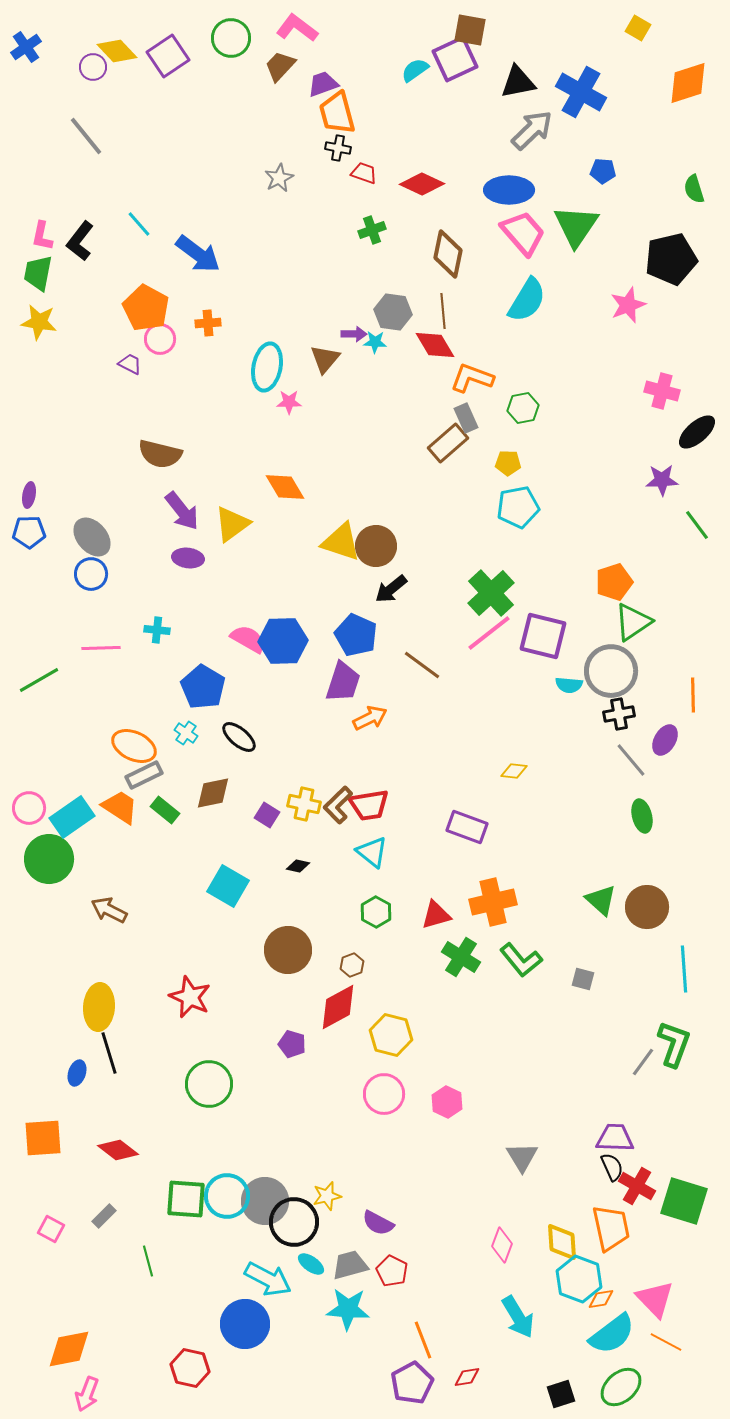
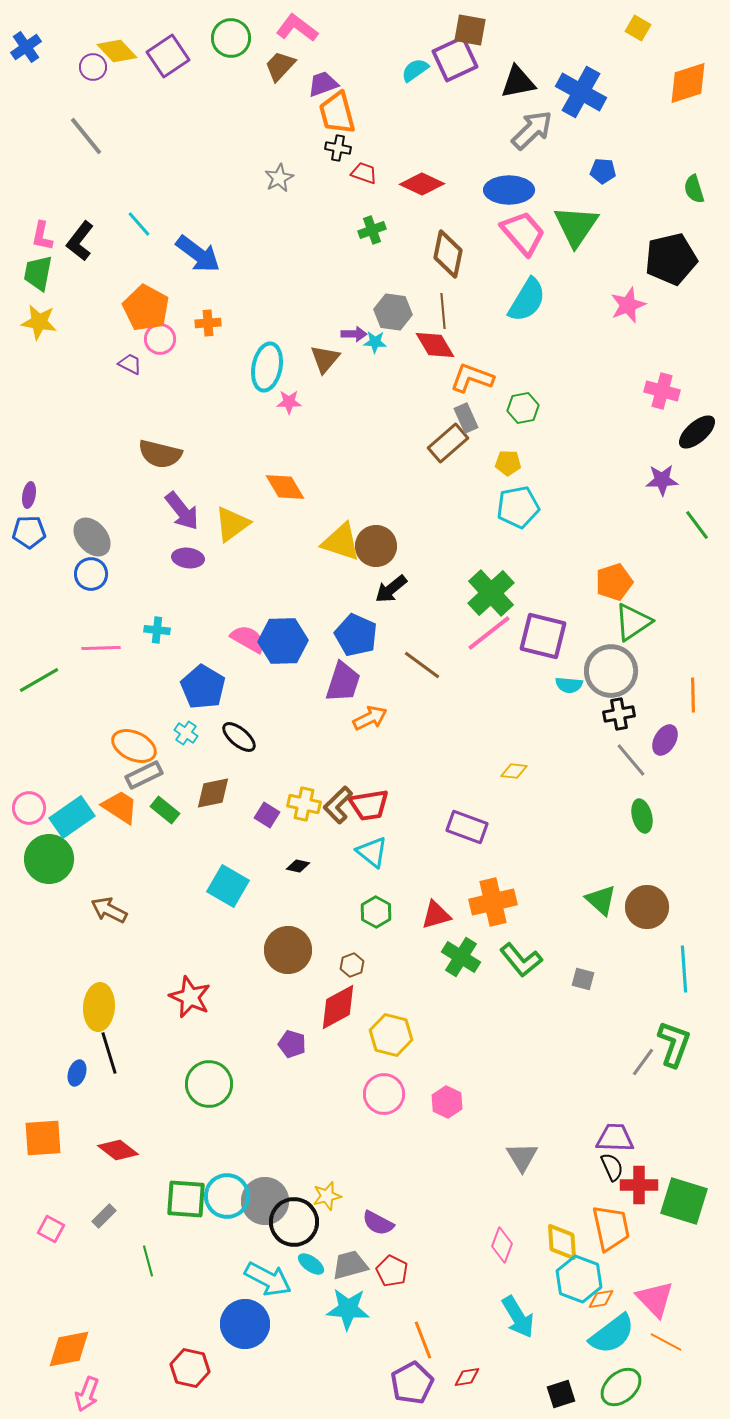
red cross at (637, 1186): moved 2 px right, 1 px up; rotated 30 degrees counterclockwise
